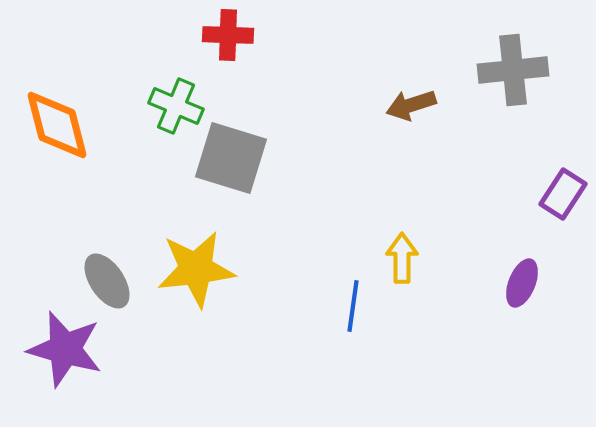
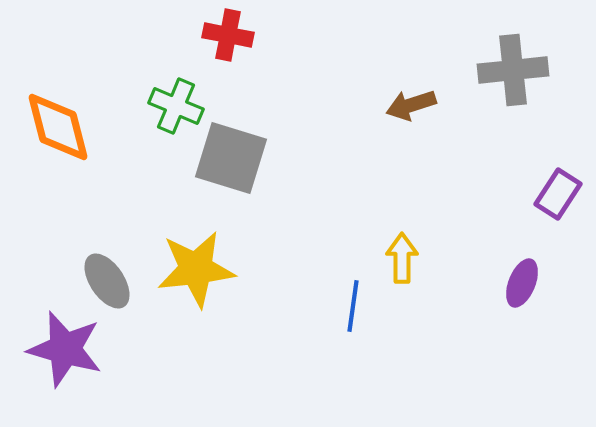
red cross: rotated 9 degrees clockwise
orange diamond: moved 1 px right, 2 px down
purple rectangle: moved 5 px left
